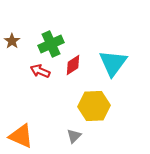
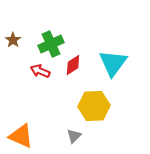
brown star: moved 1 px right, 1 px up
